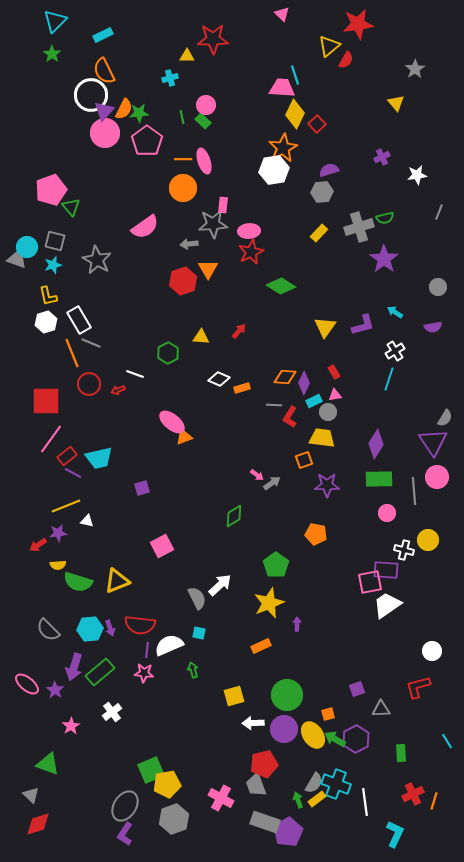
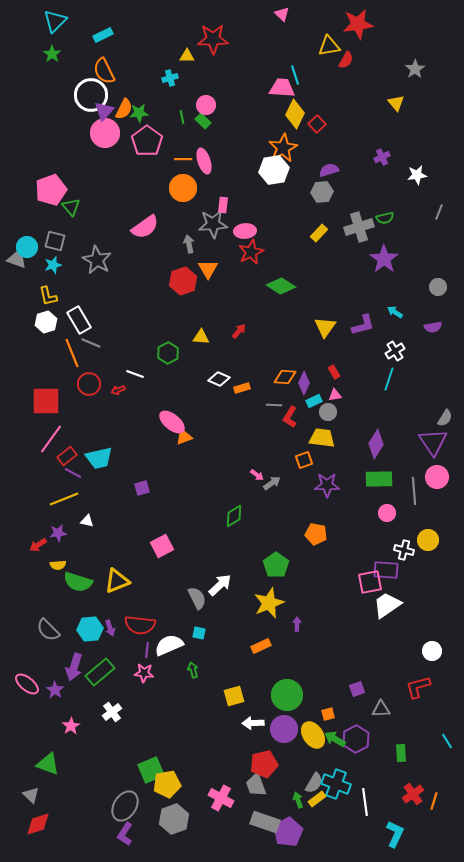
yellow triangle at (329, 46): rotated 30 degrees clockwise
pink ellipse at (249, 231): moved 4 px left
gray arrow at (189, 244): rotated 84 degrees clockwise
yellow line at (66, 506): moved 2 px left, 7 px up
red cross at (413, 794): rotated 10 degrees counterclockwise
